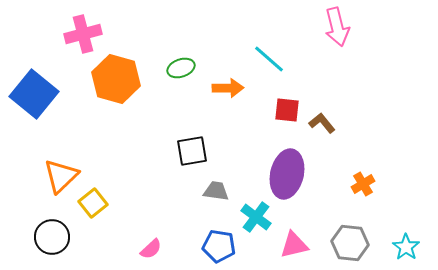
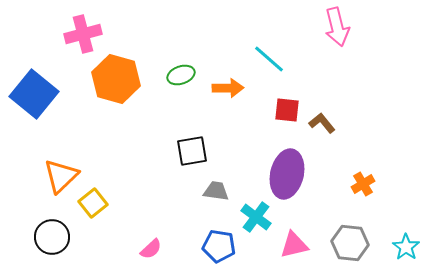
green ellipse: moved 7 px down
